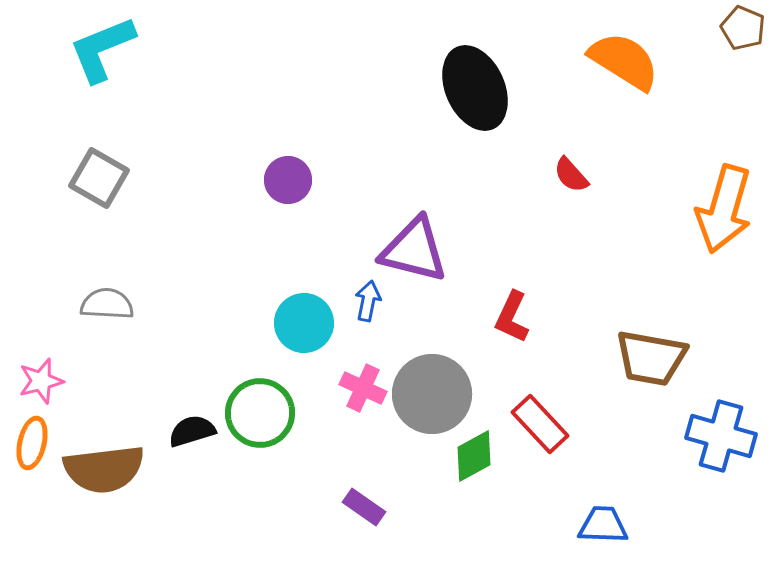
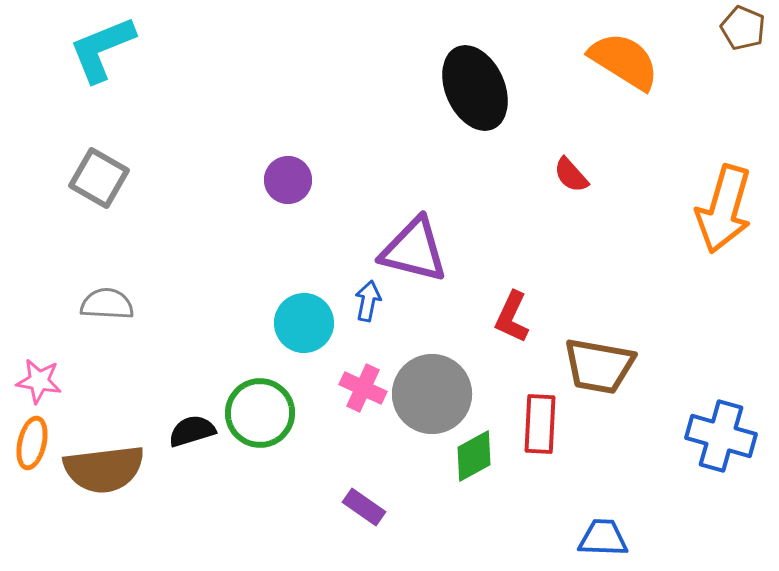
brown trapezoid: moved 52 px left, 8 px down
pink star: moved 2 px left; rotated 24 degrees clockwise
red rectangle: rotated 46 degrees clockwise
blue trapezoid: moved 13 px down
